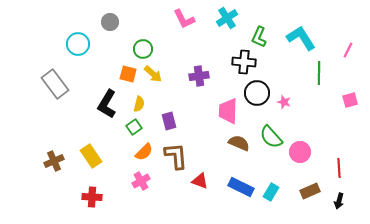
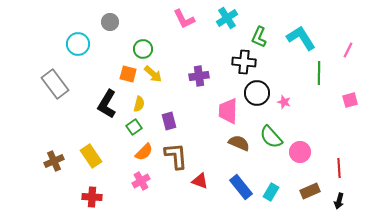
blue rectangle: rotated 25 degrees clockwise
